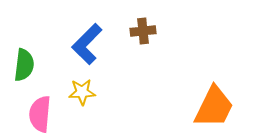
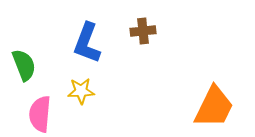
blue L-shape: moved 1 px up; rotated 24 degrees counterclockwise
green semicircle: rotated 28 degrees counterclockwise
yellow star: moved 1 px left, 1 px up
